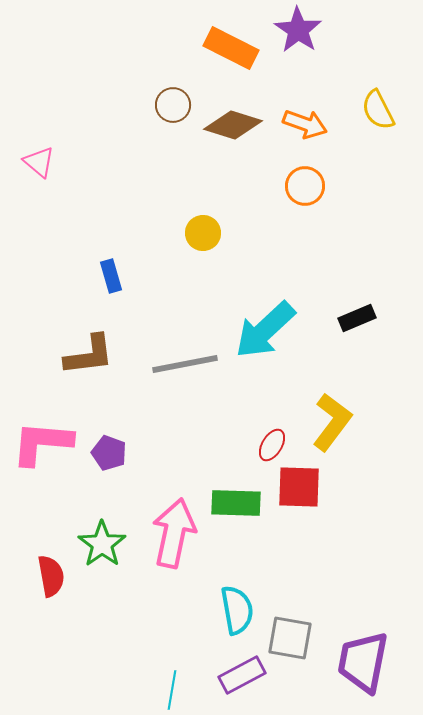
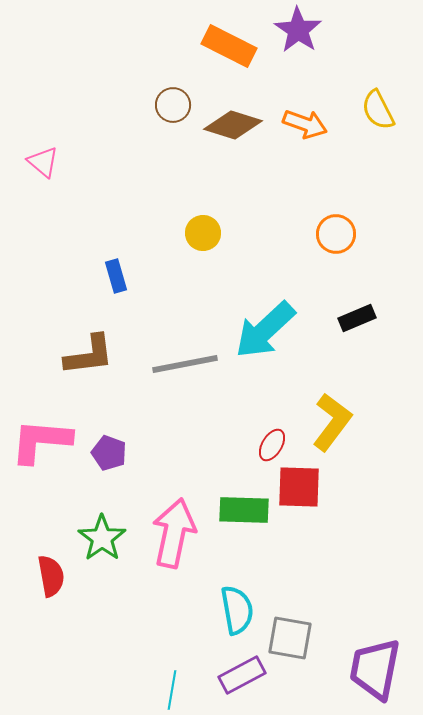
orange rectangle: moved 2 px left, 2 px up
pink triangle: moved 4 px right
orange circle: moved 31 px right, 48 px down
blue rectangle: moved 5 px right
pink L-shape: moved 1 px left, 2 px up
green rectangle: moved 8 px right, 7 px down
green star: moved 6 px up
purple trapezoid: moved 12 px right, 7 px down
